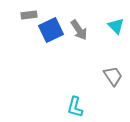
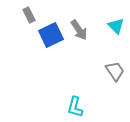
gray rectangle: rotated 70 degrees clockwise
blue square: moved 5 px down
gray trapezoid: moved 2 px right, 5 px up
